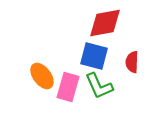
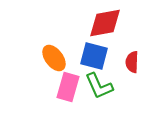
orange ellipse: moved 12 px right, 18 px up
